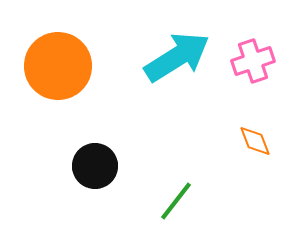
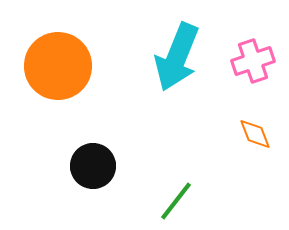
cyan arrow: rotated 144 degrees clockwise
orange diamond: moved 7 px up
black circle: moved 2 px left
